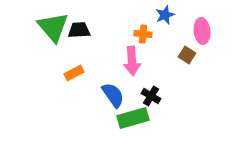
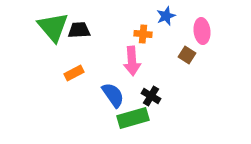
blue star: moved 1 px right, 1 px down
